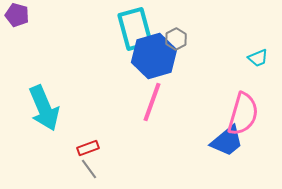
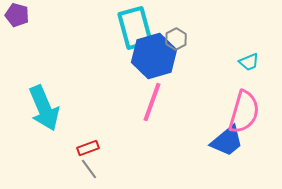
cyan rectangle: moved 1 px up
cyan trapezoid: moved 9 px left, 4 px down
pink semicircle: moved 1 px right, 2 px up
